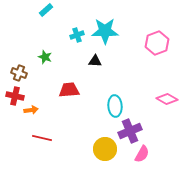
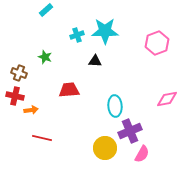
pink diamond: rotated 40 degrees counterclockwise
yellow circle: moved 1 px up
